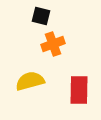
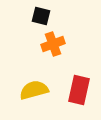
yellow semicircle: moved 4 px right, 9 px down
red rectangle: rotated 12 degrees clockwise
